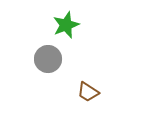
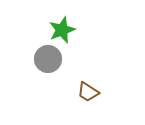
green star: moved 4 px left, 5 px down
